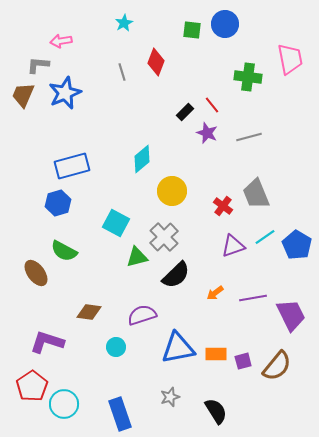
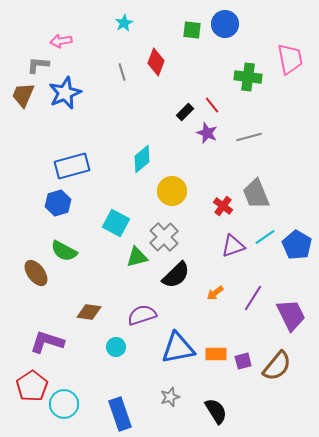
purple line at (253, 298): rotated 48 degrees counterclockwise
